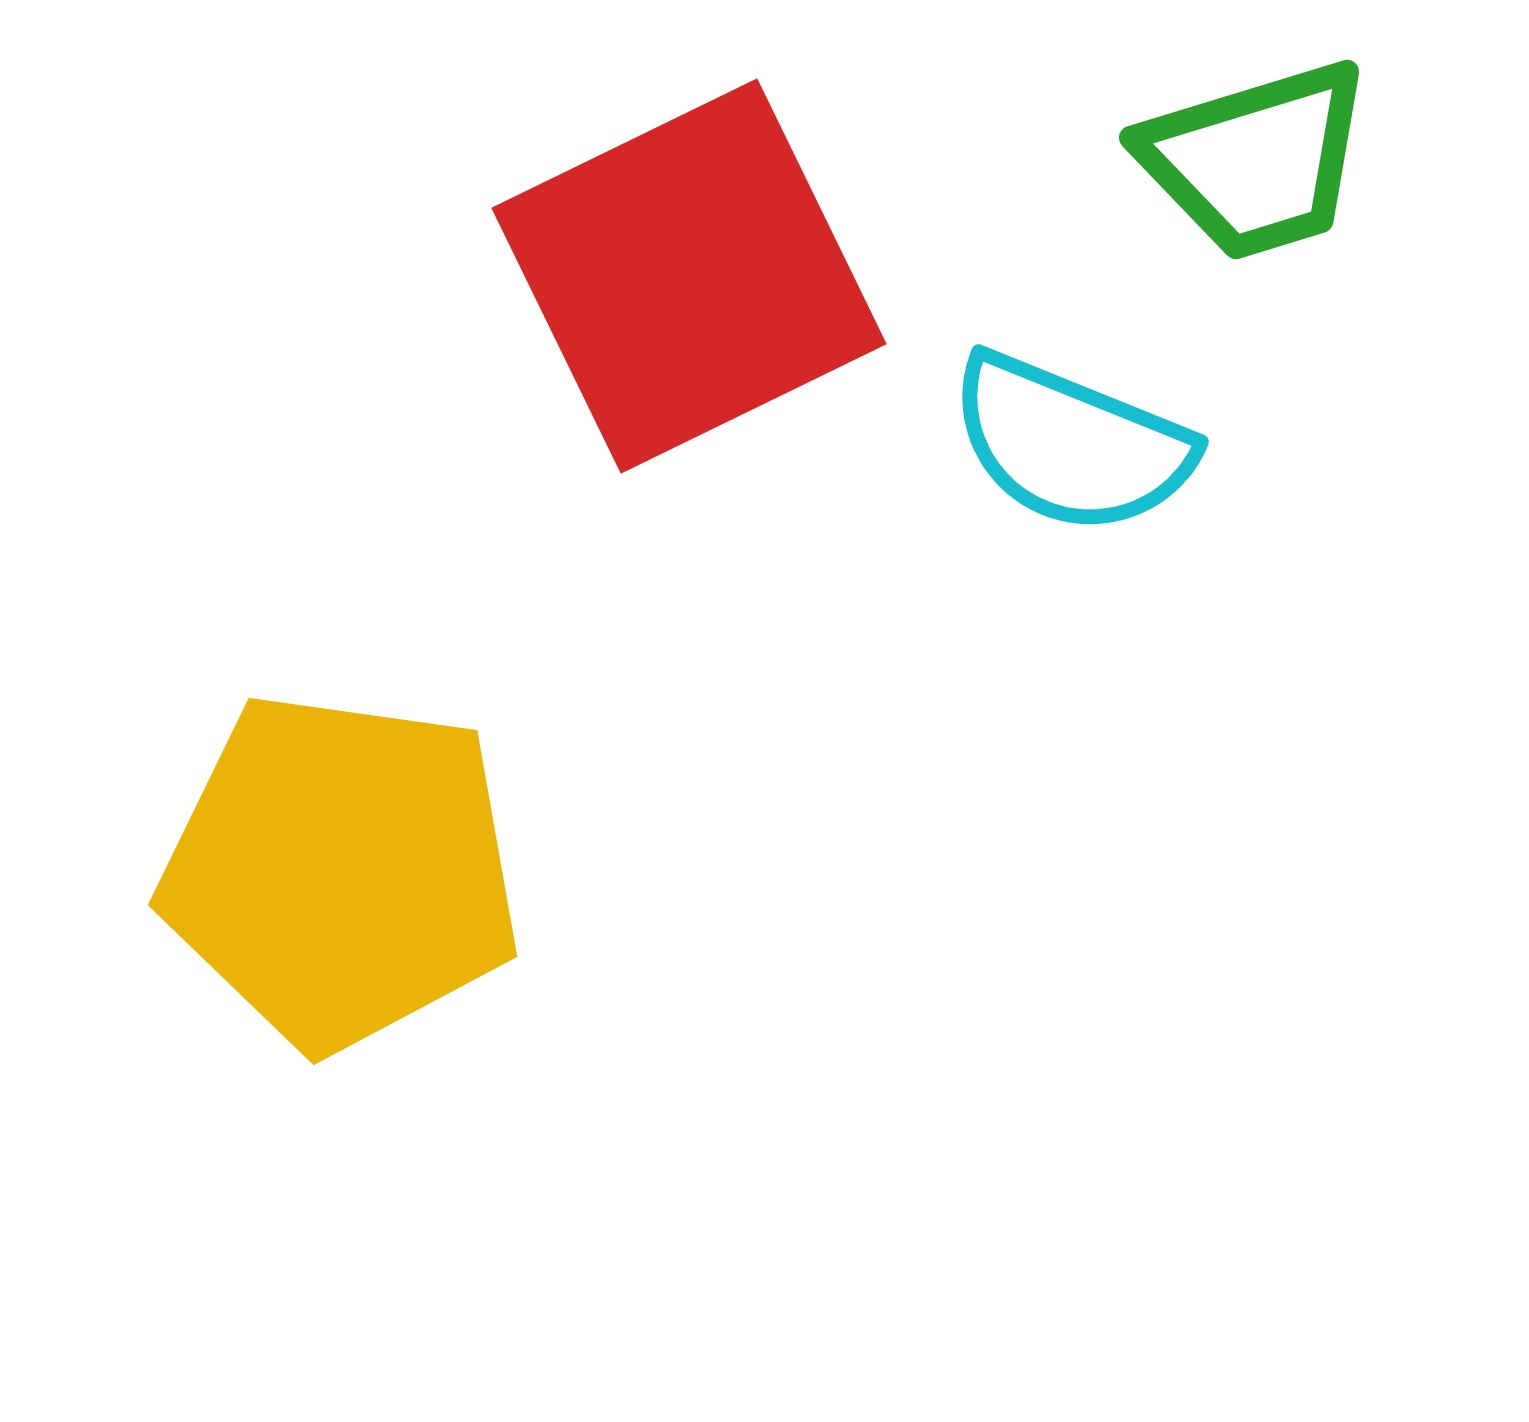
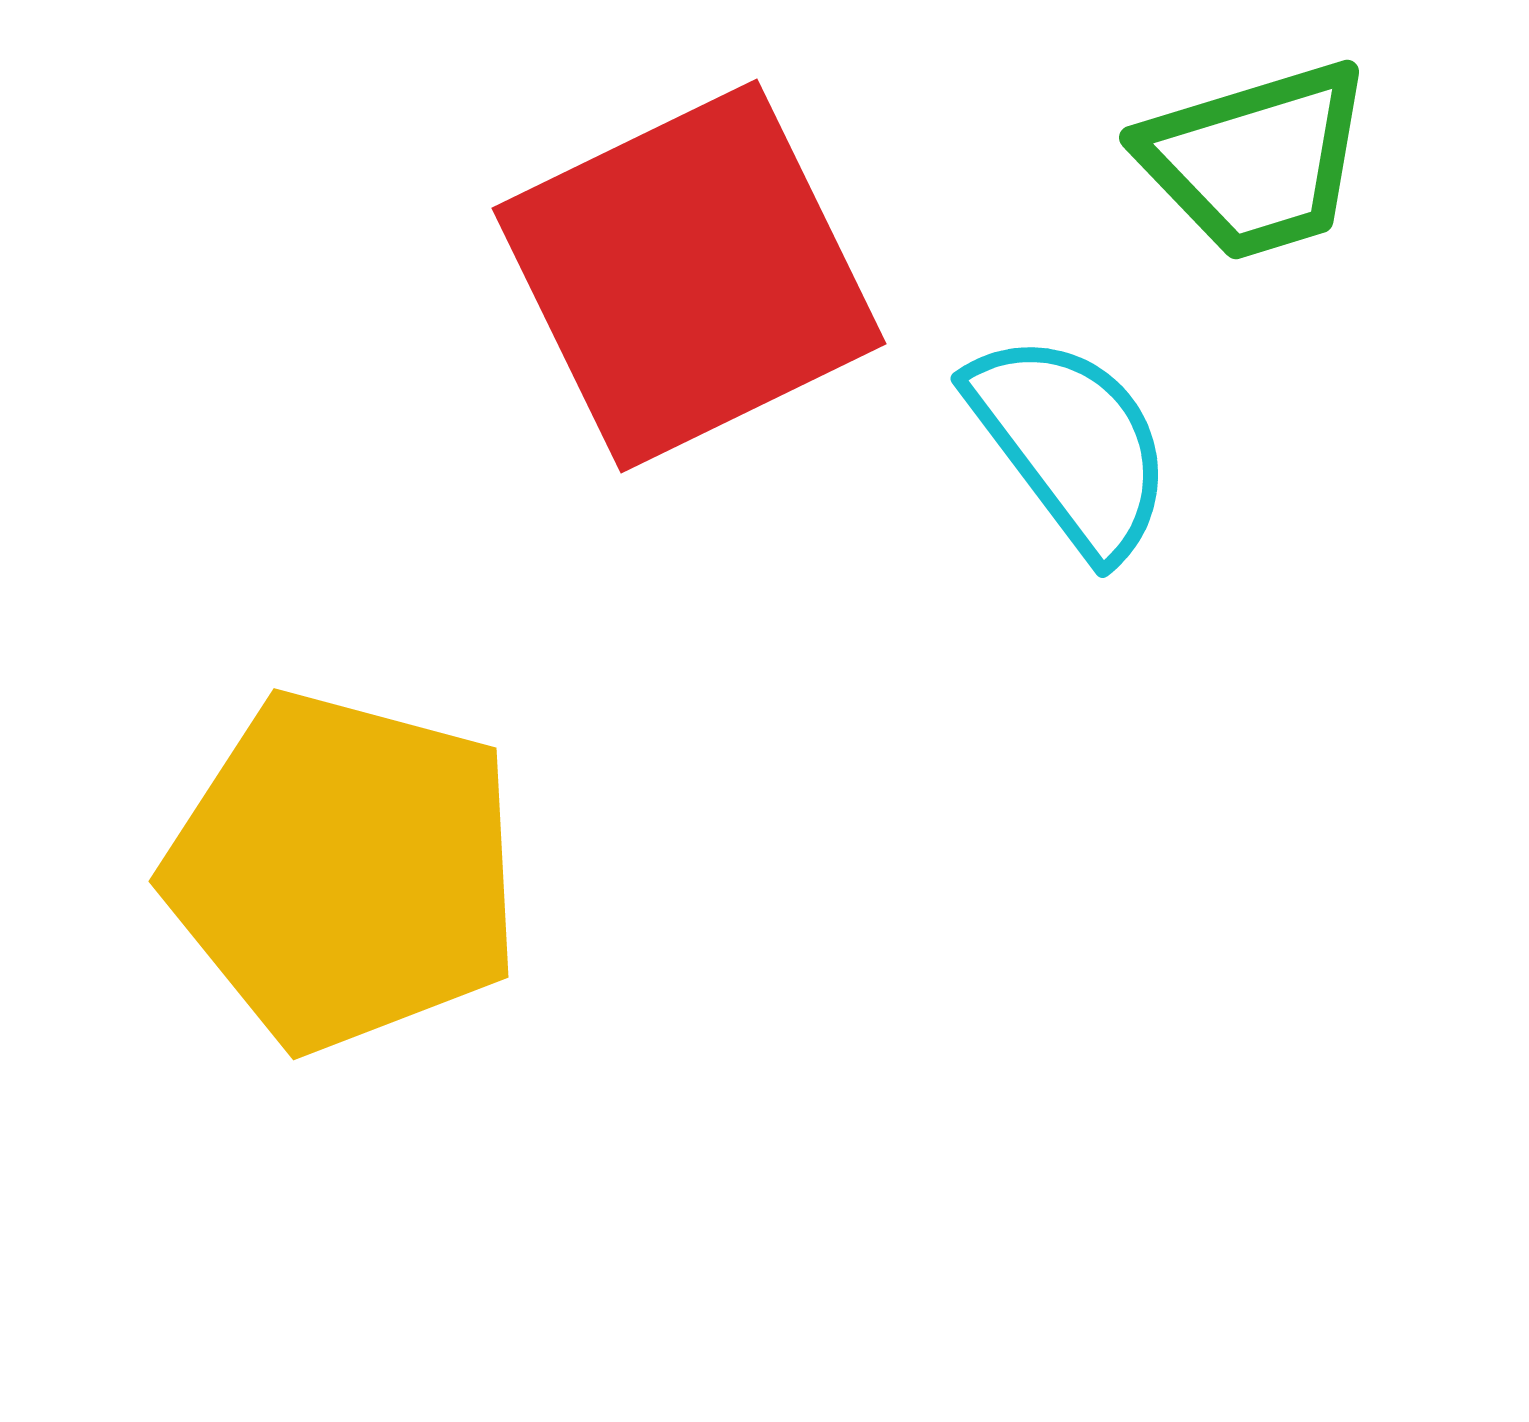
cyan semicircle: rotated 149 degrees counterclockwise
yellow pentagon: moved 3 px right; rotated 7 degrees clockwise
